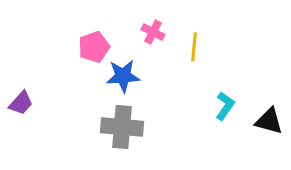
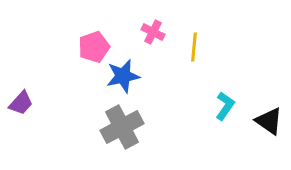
blue star: rotated 8 degrees counterclockwise
black triangle: rotated 20 degrees clockwise
gray cross: rotated 33 degrees counterclockwise
